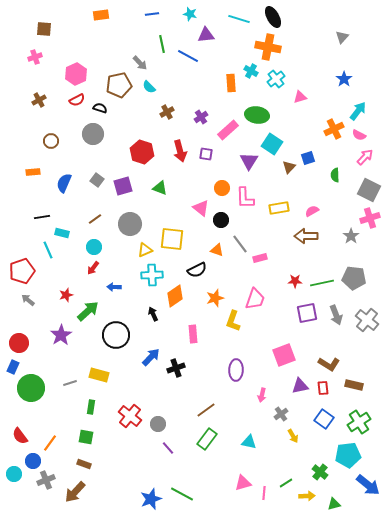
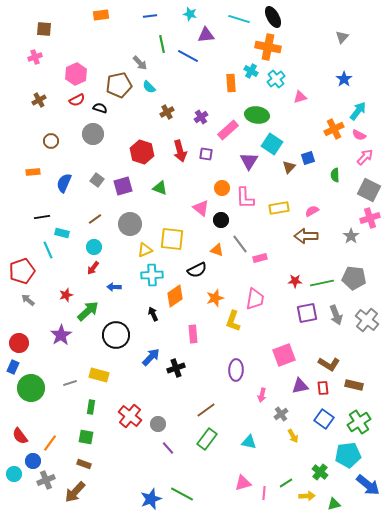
blue line at (152, 14): moved 2 px left, 2 px down
pink trapezoid at (255, 299): rotated 10 degrees counterclockwise
